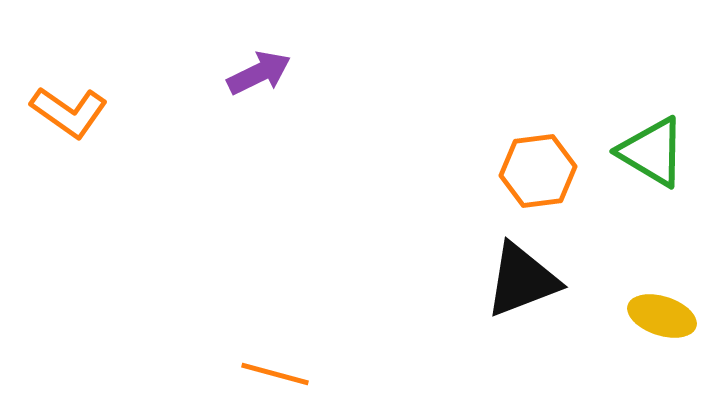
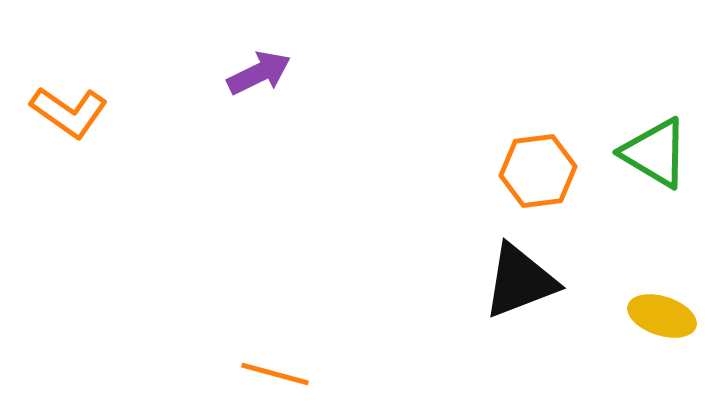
green triangle: moved 3 px right, 1 px down
black triangle: moved 2 px left, 1 px down
